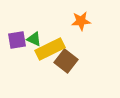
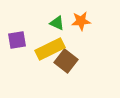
green triangle: moved 23 px right, 16 px up
